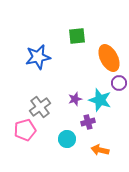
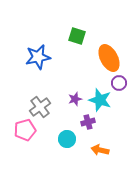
green square: rotated 24 degrees clockwise
